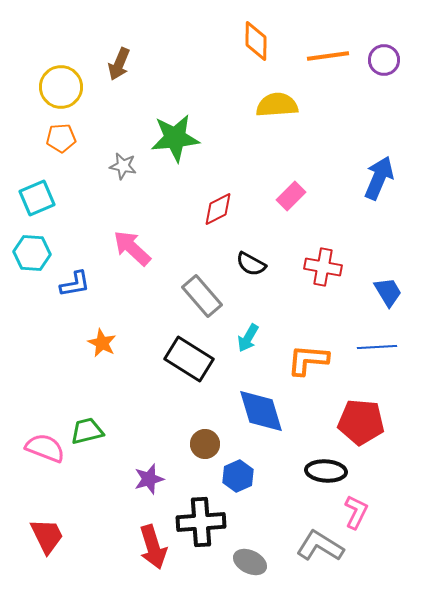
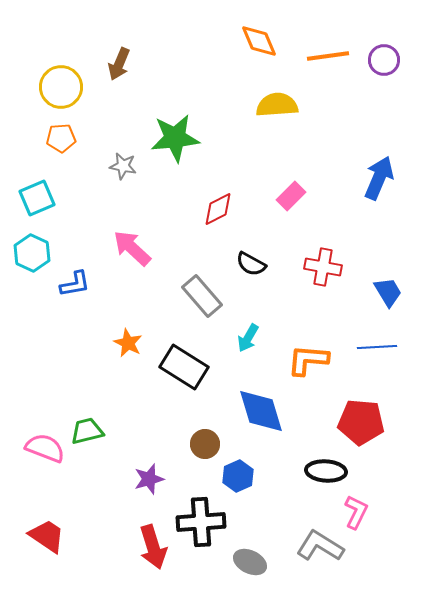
orange diamond: moved 3 px right; rotated 24 degrees counterclockwise
cyan hexagon: rotated 21 degrees clockwise
orange star: moved 26 px right
black rectangle: moved 5 px left, 8 px down
red trapezoid: rotated 30 degrees counterclockwise
